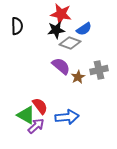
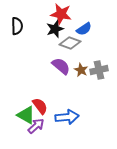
black star: moved 1 px left, 1 px up; rotated 12 degrees counterclockwise
brown star: moved 3 px right, 7 px up; rotated 16 degrees counterclockwise
